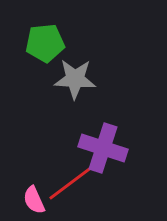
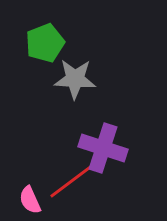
green pentagon: rotated 15 degrees counterclockwise
red line: moved 1 px right, 2 px up
pink semicircle: moved 4 px left
